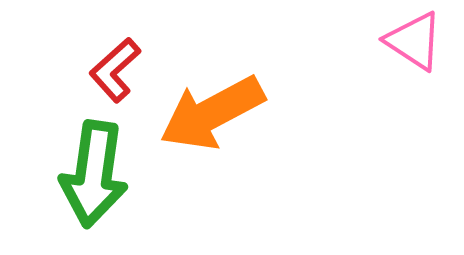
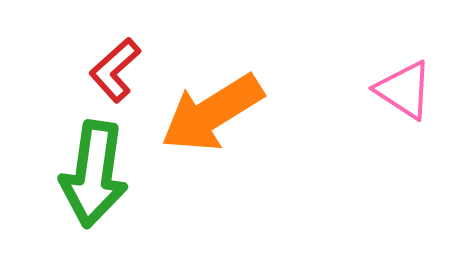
pink triangle: moved 10 px left, 49 px down
orange arrow: rotated 4 degrees counterclockwise
